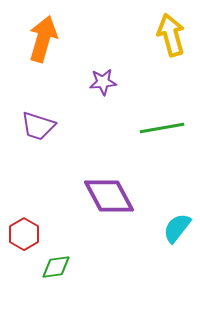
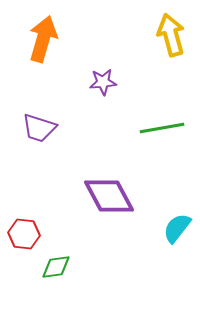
purple trapezoid: moved 1 px right, 2 px down
red hexagon: rotated 24 degrees counterclockwise
